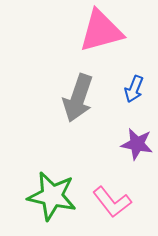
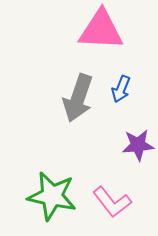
pink triangle: moved 1 px up; rotated 18 degrees clockwise
blue arrow: moved 13 px left
purple star: moved 1 px right, 1 px down; rotated 16 degrees counterclockwise
